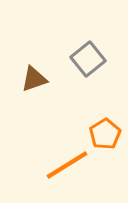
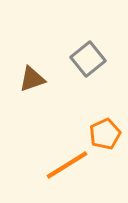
brown triangle: moved 2 px left
orange pentagon: rotated 8 degrees clockwise
